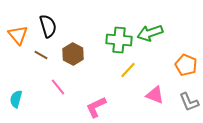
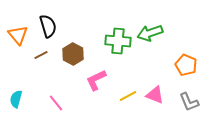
green cross: moved 1 px left, 1 px down
brown line: rotated 56 degrees counterclockwise
yellow line: moved 26 px down; rotated 18 degrees clockwise
pink line: moved 2 px left, 16 px down
pink L-shape: moved 27 px up
